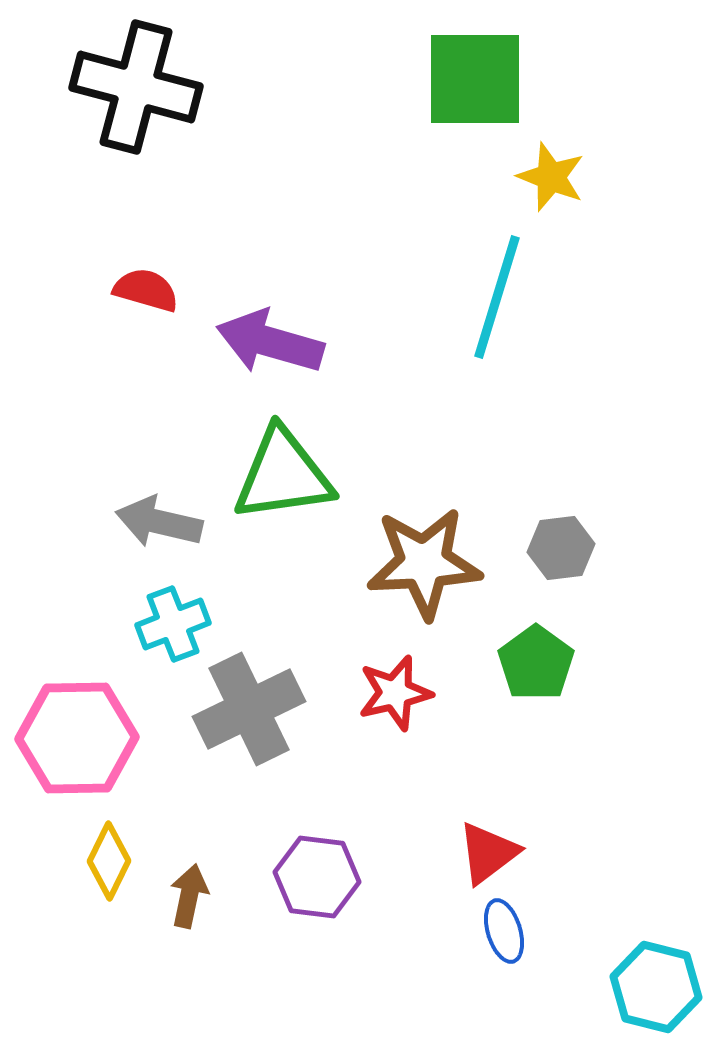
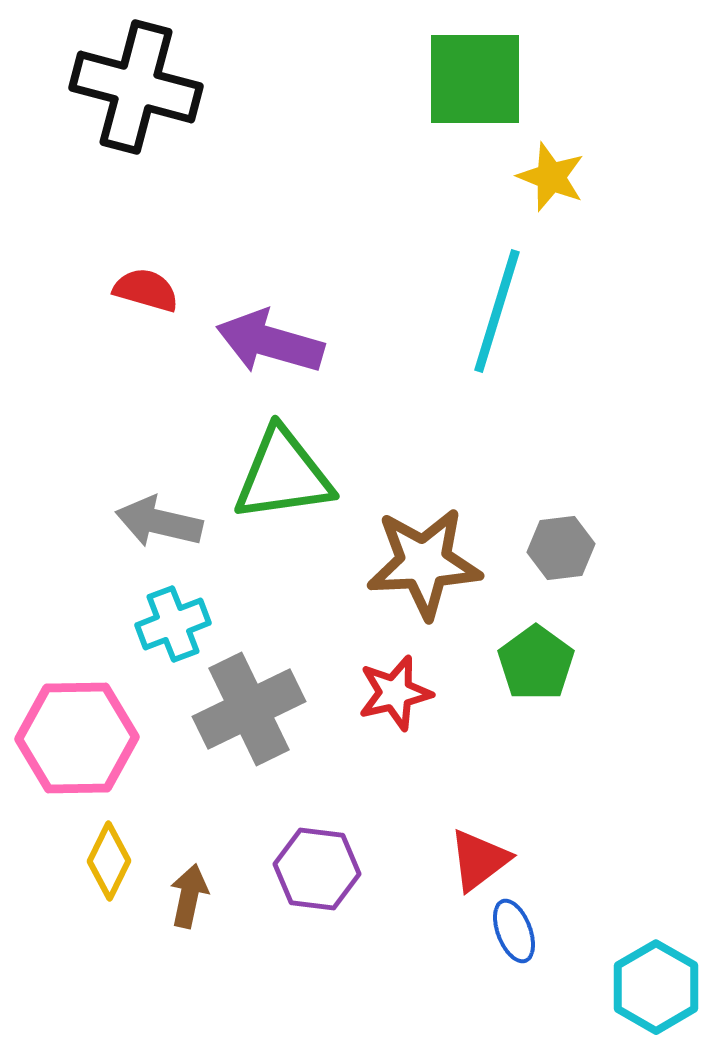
cyan line: moved 14 px down
red triangle: moved 9 px left, 7 px down
purple hexagon: moved 8 px up
blue ellipse: moved 10 px right; rotated 4 degrees counterclockwise
cyan hexagon: rotated 16 degrees clockwise
